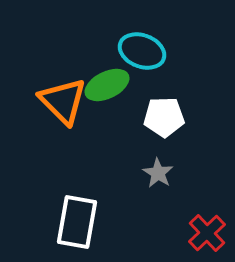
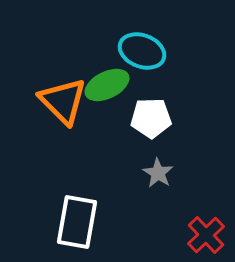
white pentagon: moved 13 px left, 1 px down
red cross: moved 1 px left, 2 px down
